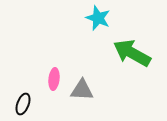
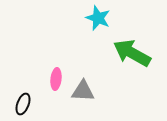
pink ellipse: moved 2 px right
gray triangle: moved 1 px right, 1 px down
